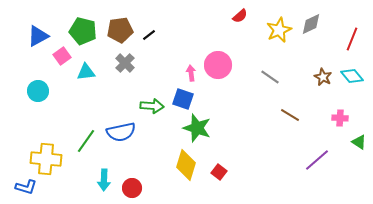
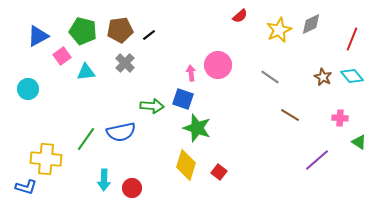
cyan circle: moved 10 px left, 2 px up
green line: moved 2 px up
